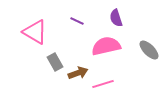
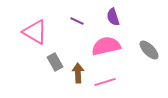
purple semicircle: moved 3 px left, 1 px up
brown arrow: rotated 72 degrees counterclockwise
pink line: moved 2 px right, 2 px up
